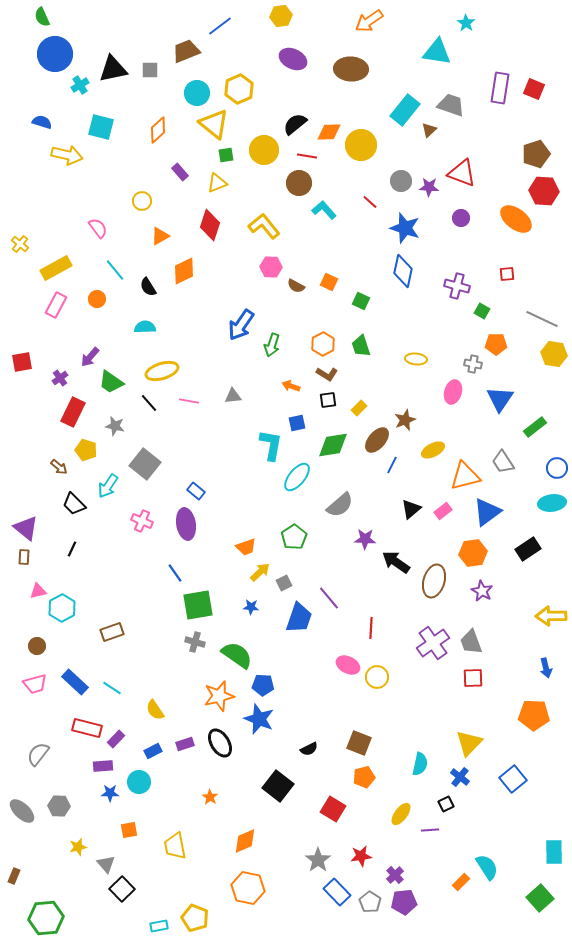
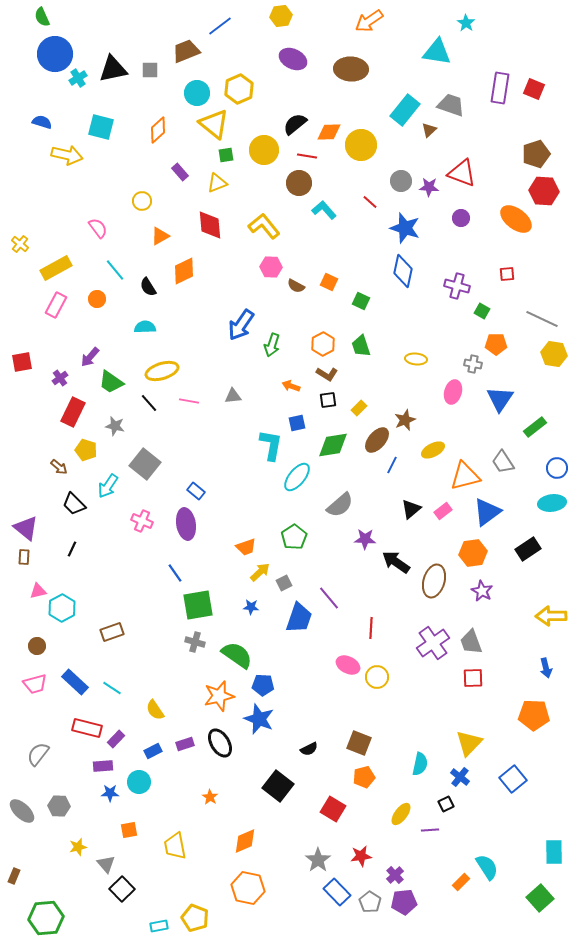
cyan cross at (80, 85): moved 2 px left, 7 px up
red diamond at (210, 225): rotated 24 degrees counterclockwise
